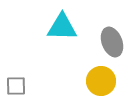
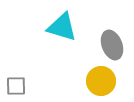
cyan triangle: rotated 16 degrees clockwise
gray ellipse: moved 3 px down
